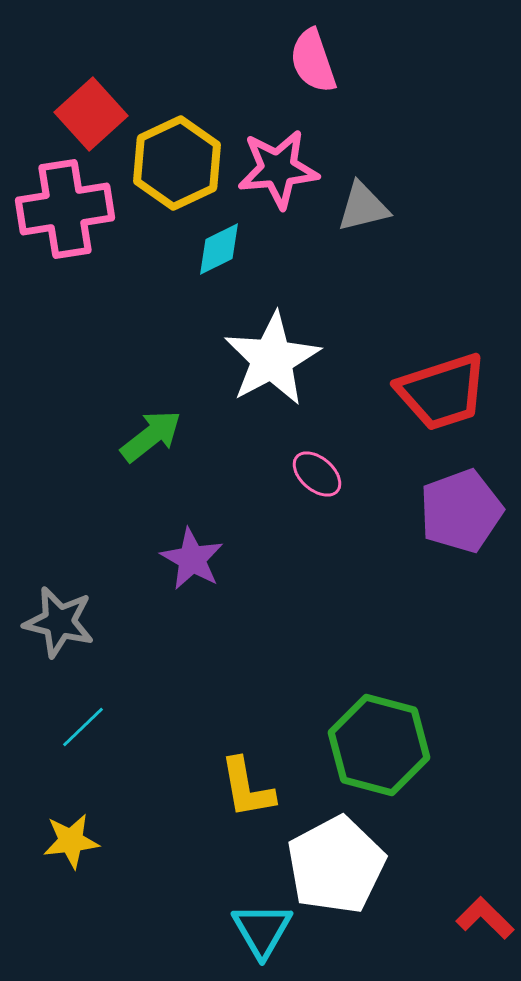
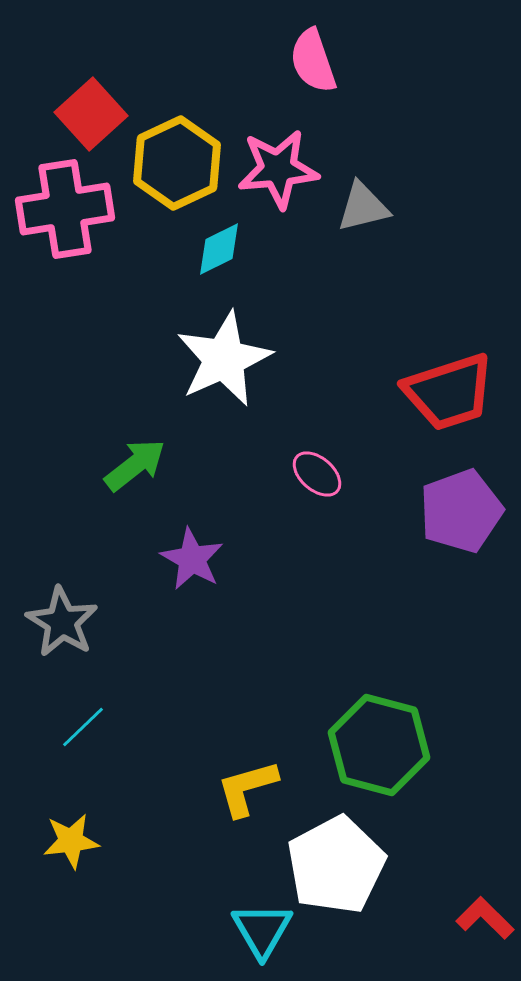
white star: moved 48 px left; rotated 4 degrees clockwise
red trapezoid: moved 7 px right
green arrow: moved 16 px left, 29 px down
gray star: moved 3 px right; rotated 18 degrees clockwise
yellow L-shape: rotated 84 degrees clockwise
